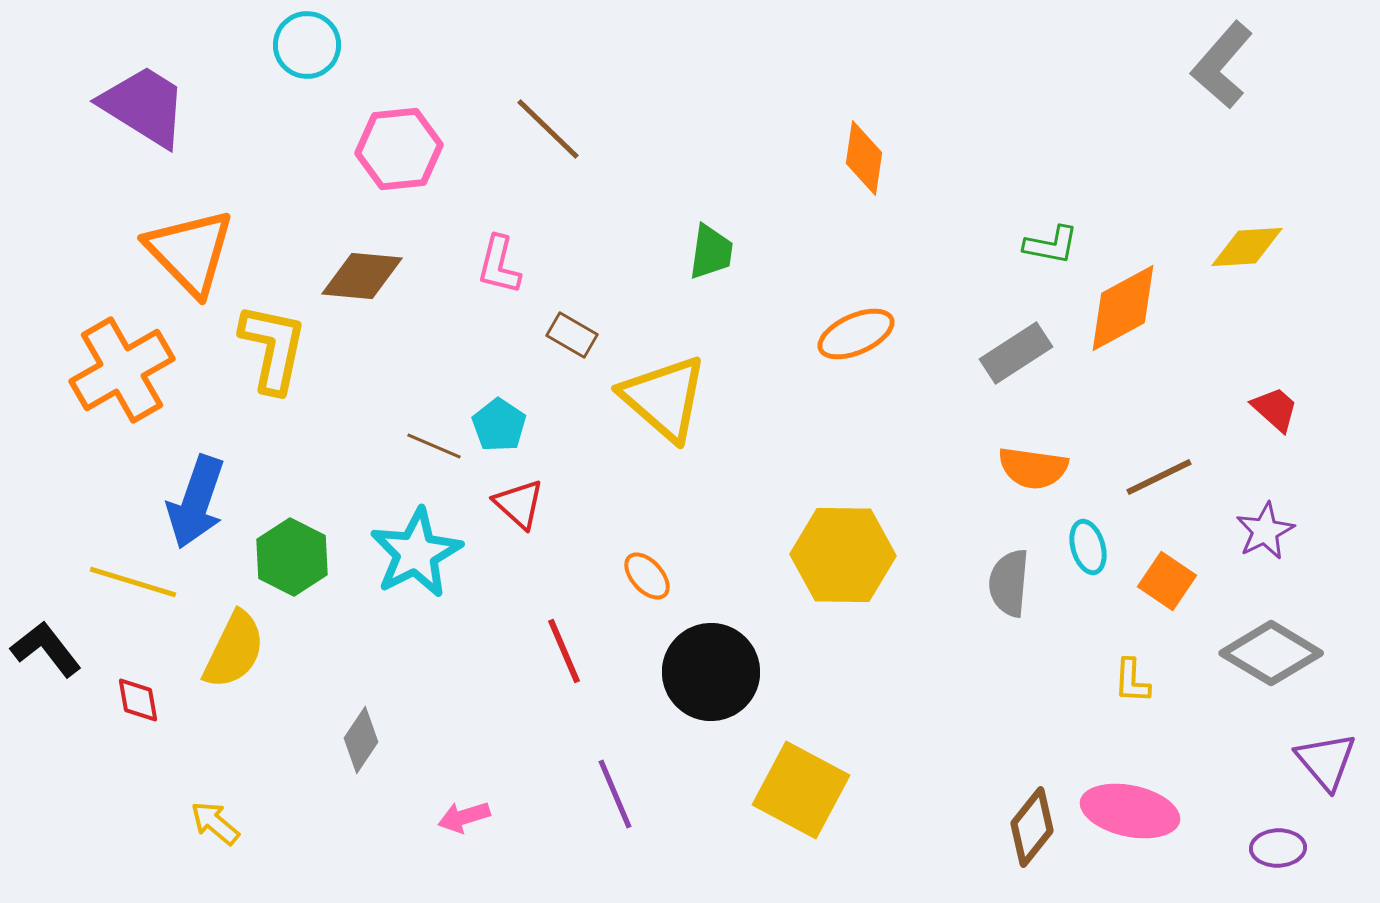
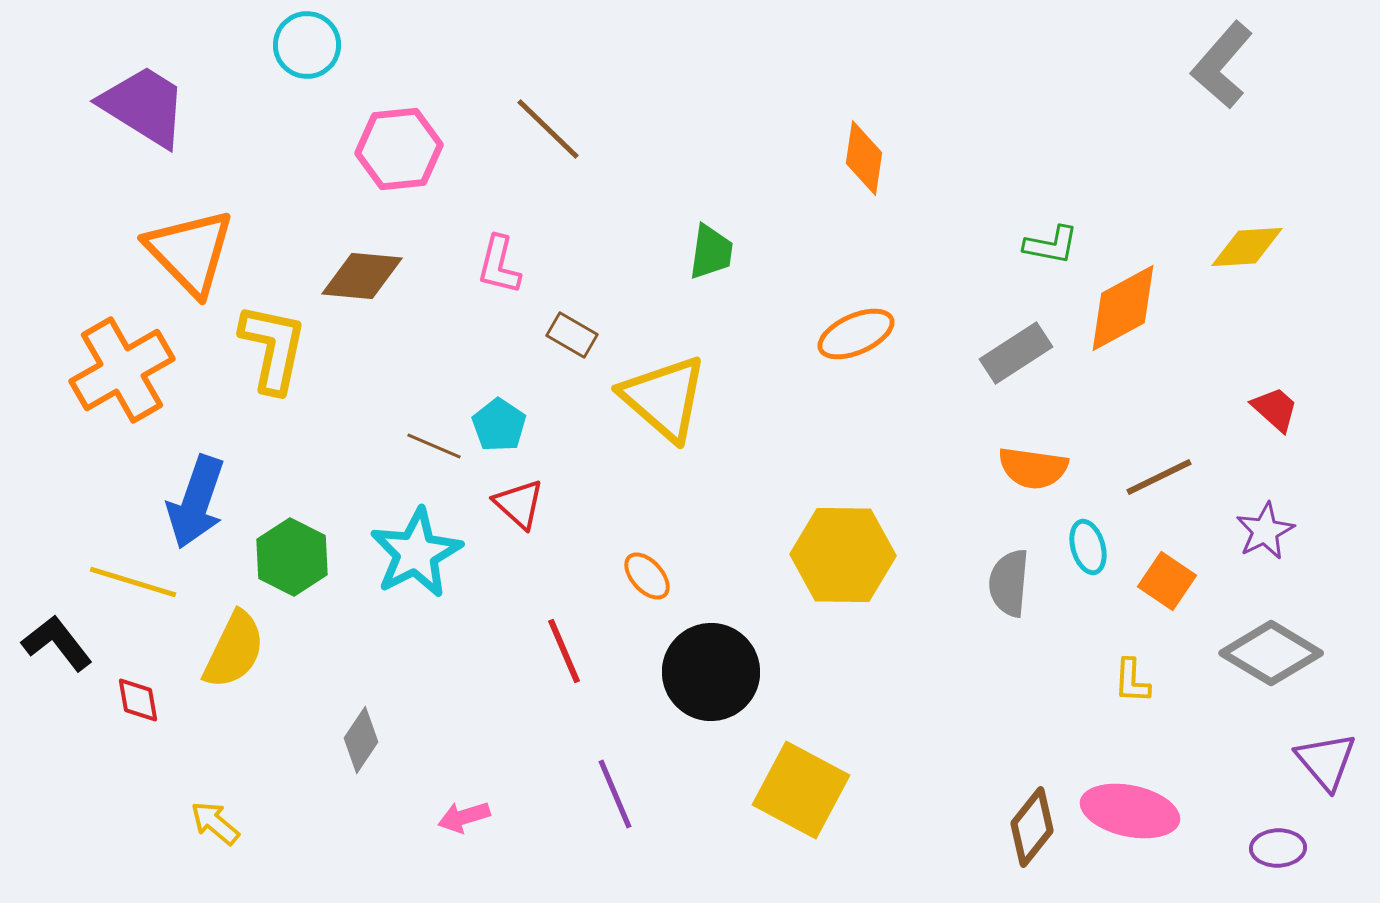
black L-shape at (46, 649): moved 11 px right, 6 px up
